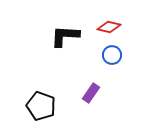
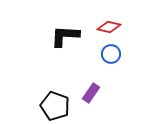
blue circle: moved 1 px left, 1 px up
black pentagon: moved 14 px right
